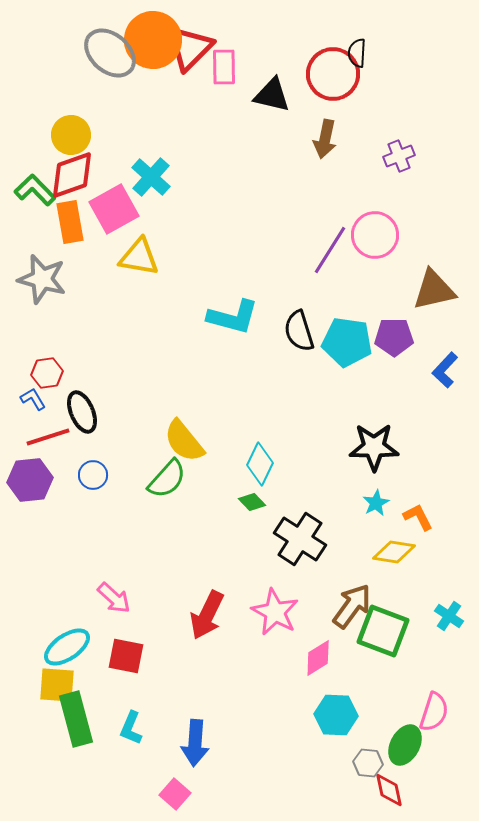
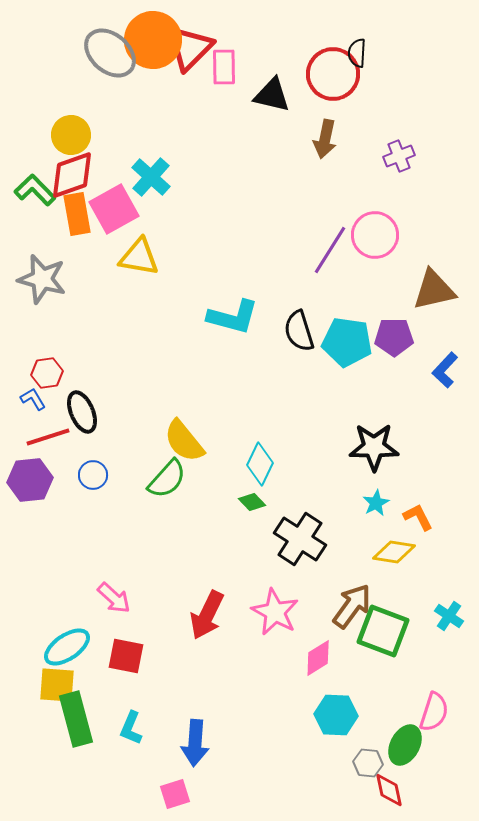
orange rectangle at (70, 222): moved 7 px right, 8 px up
pink square at (175, 794): rotated 32 degrees clockwise
